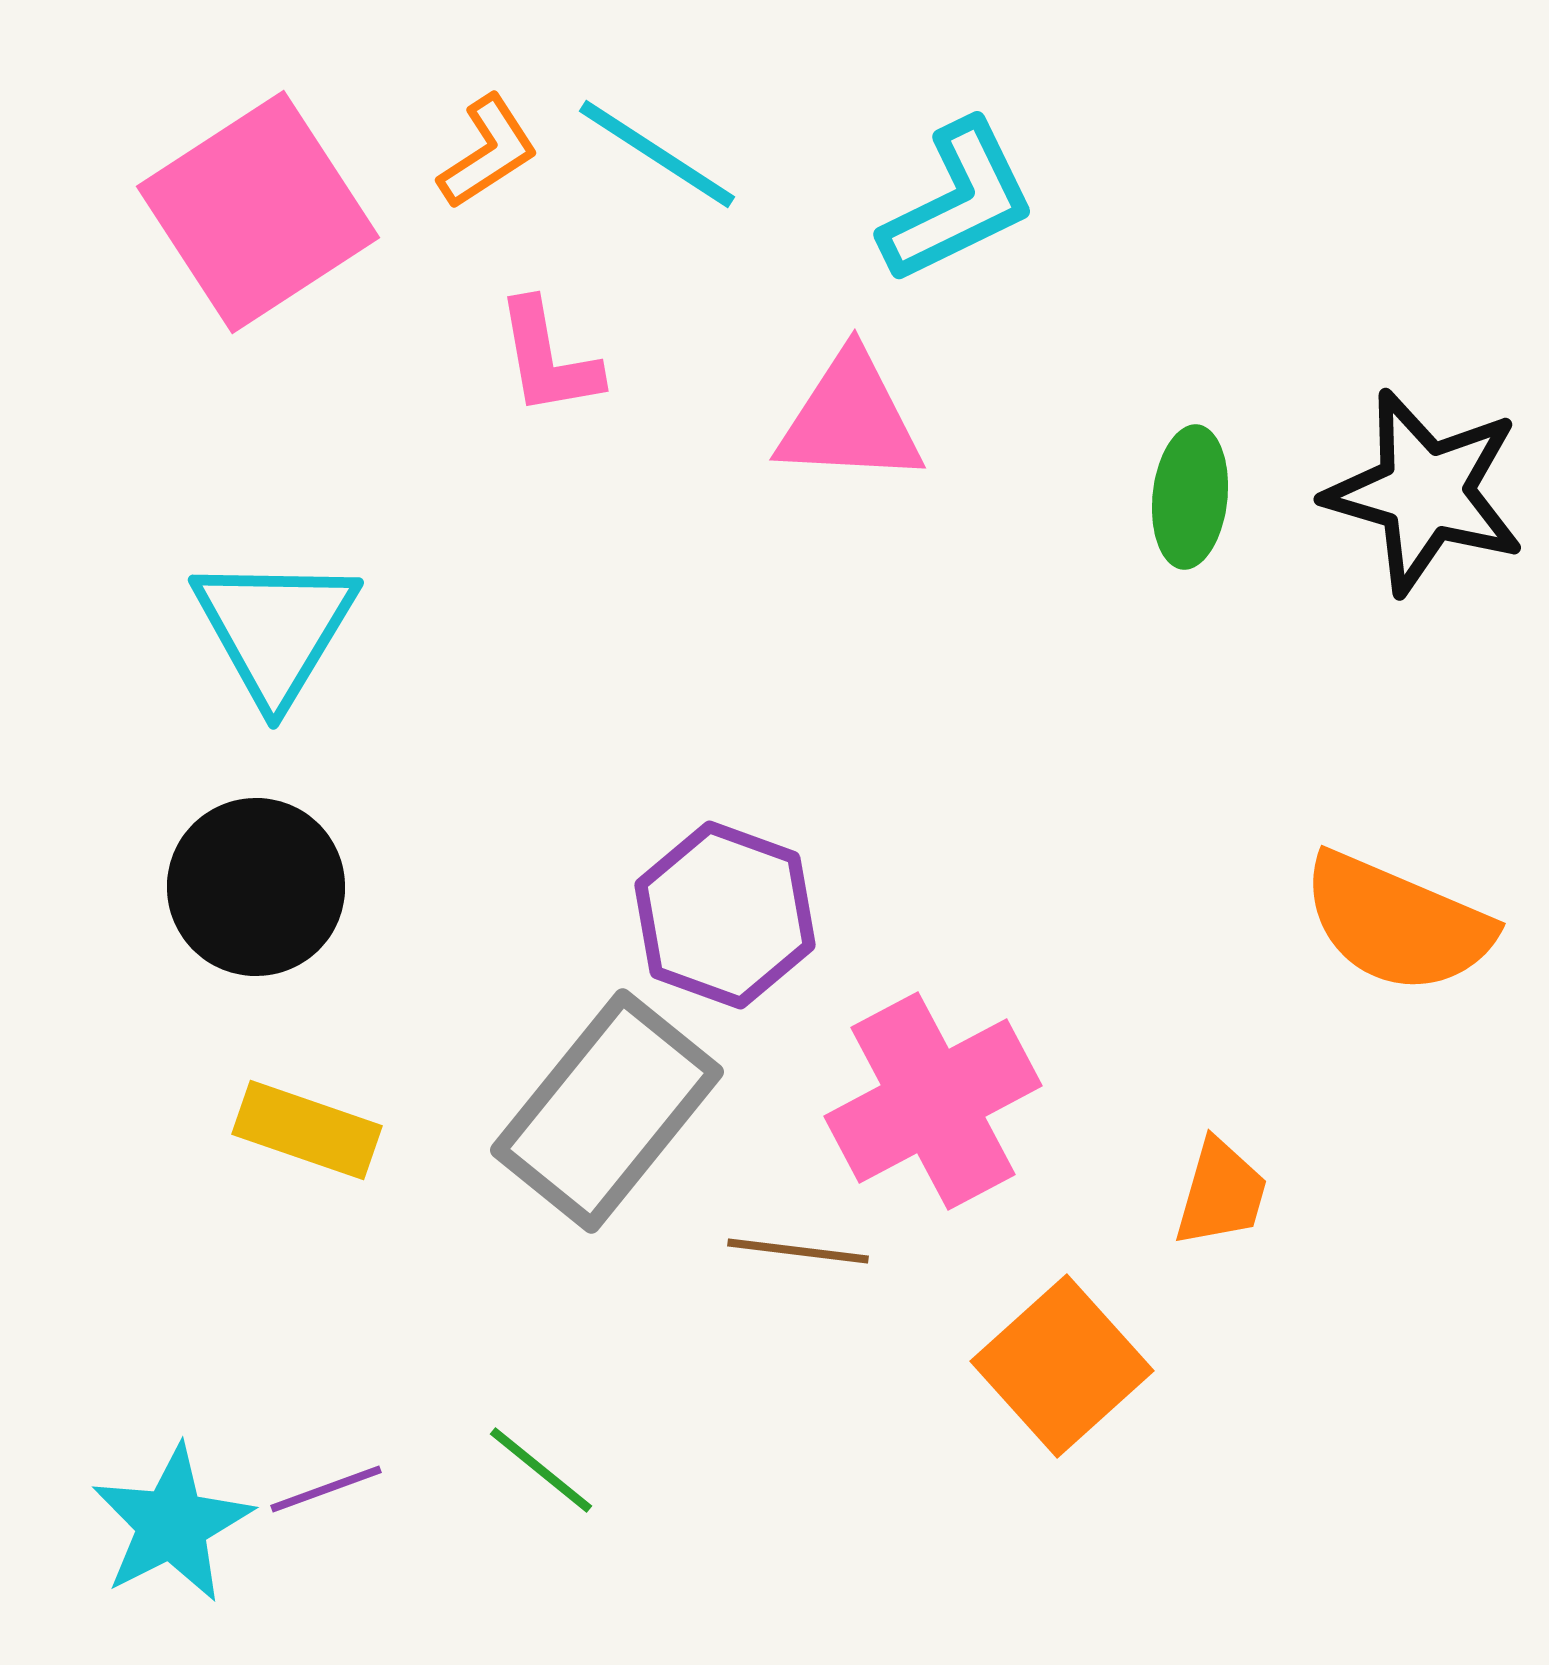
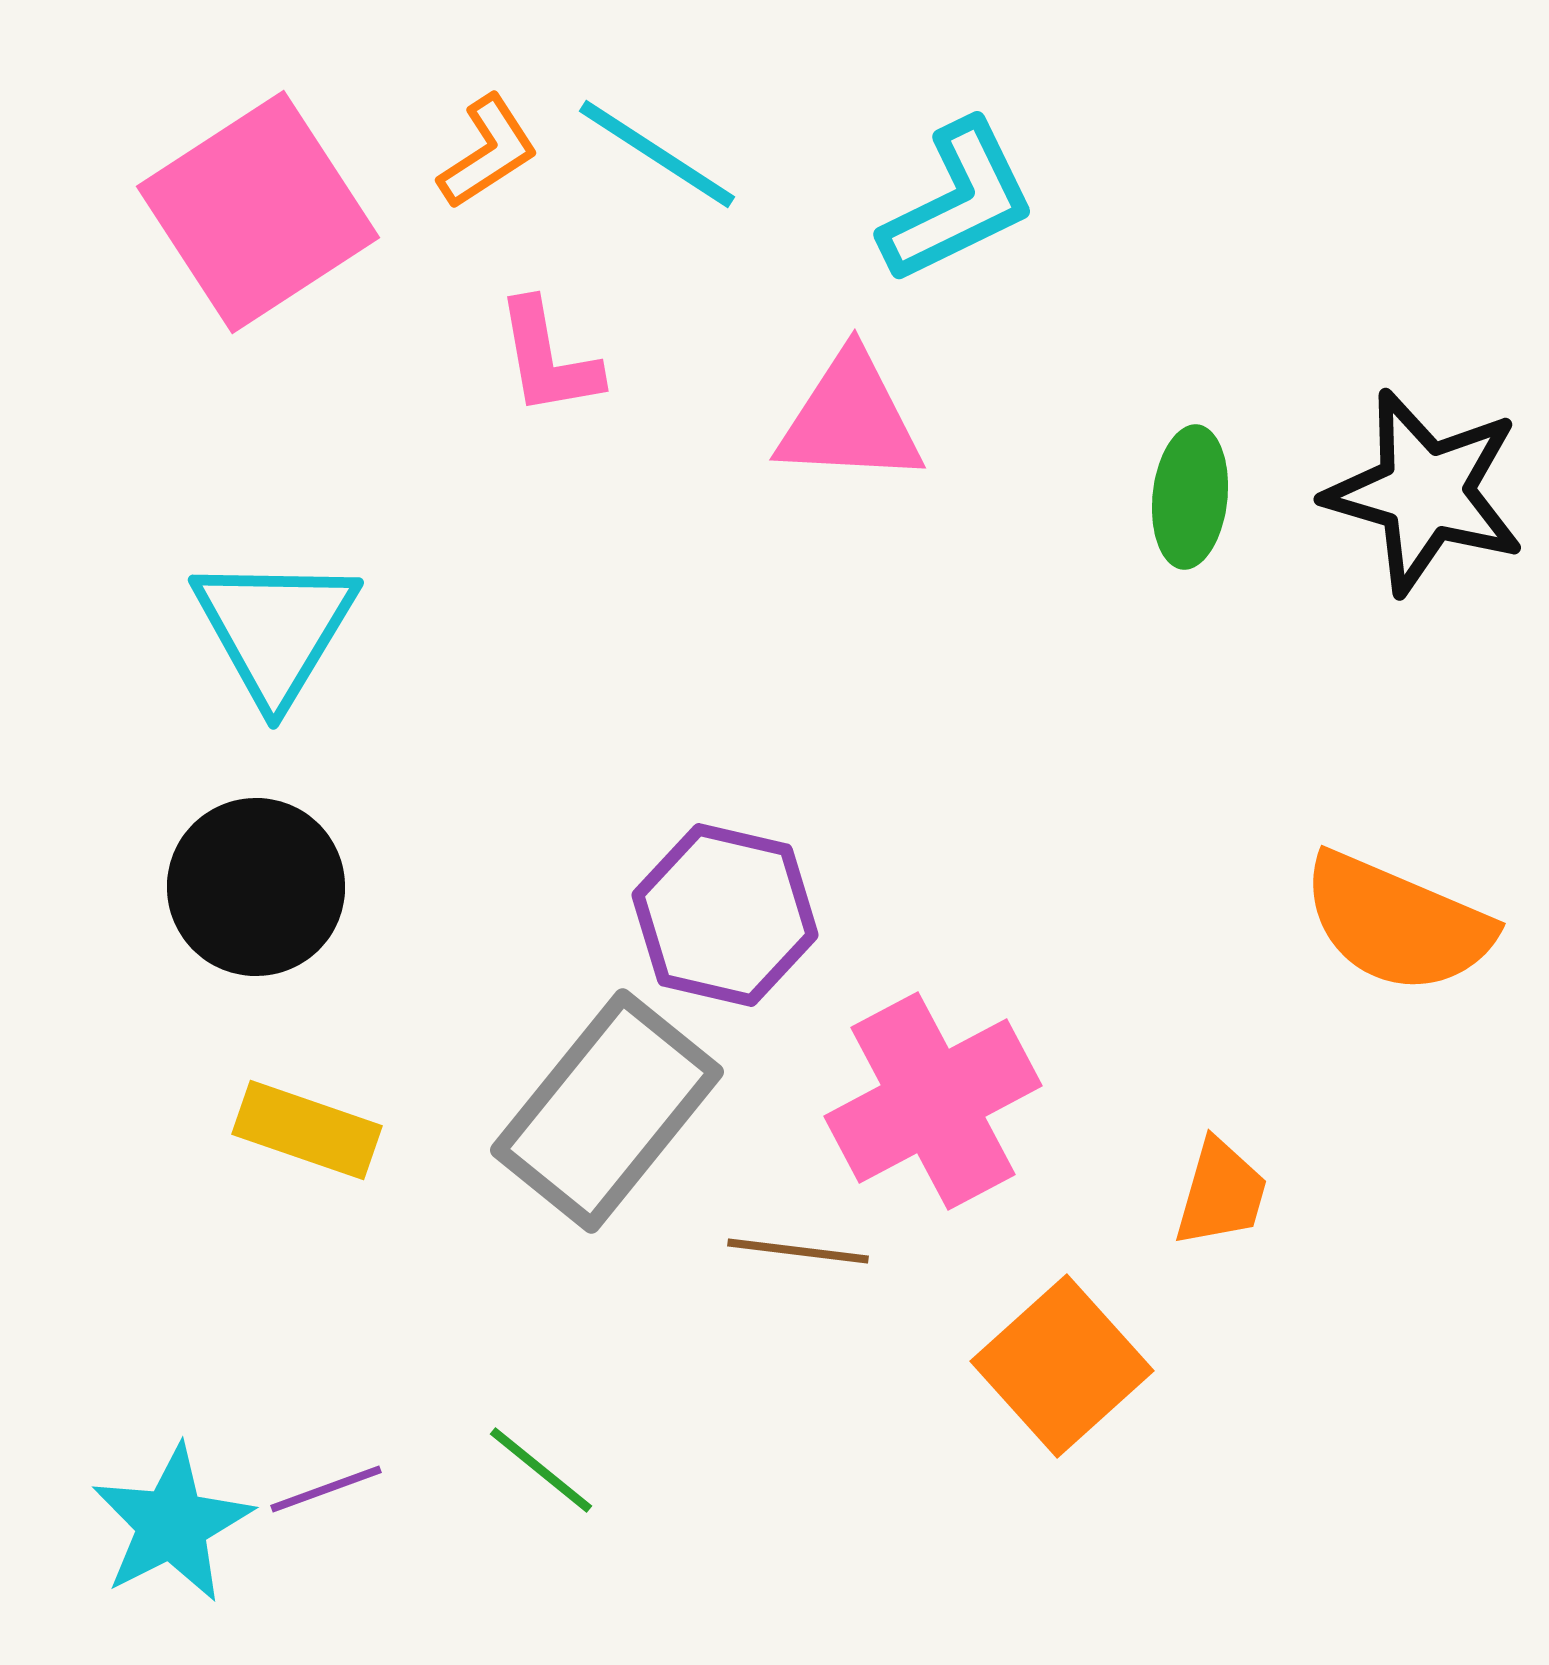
purple hexagon: rotated 7 degrees counterclockwise
